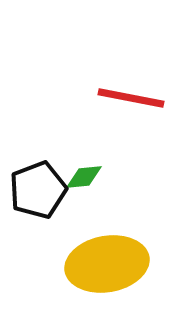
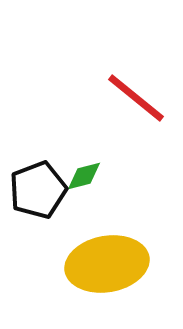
red line: moved 5 px right; rotated 28 degrees clockwise
green diamond: moved 1 px up; rotated 9 degrees counterclockwise
